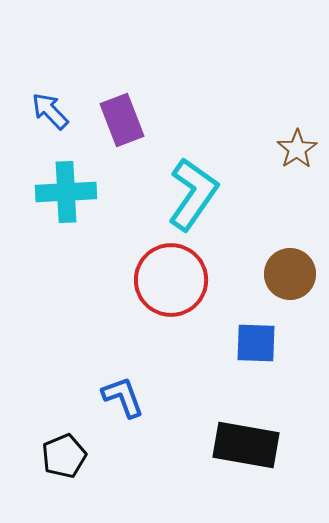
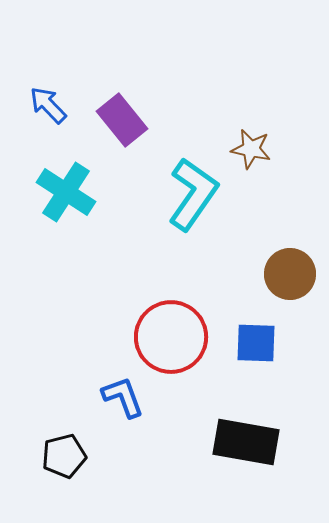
blue arrow: moved 2 px left, 6 px up
purple rectangle: rotated 18 degrees counterclockwise
brown star: moved 46 px left; rotated 27 degrees counterclockwise
cyan cross: rotated 36 degrees clockwise
red circle: moved 57 px down
black rectangle: moved 3 px up
black pentagon: rotated 9 degrees clockwise
